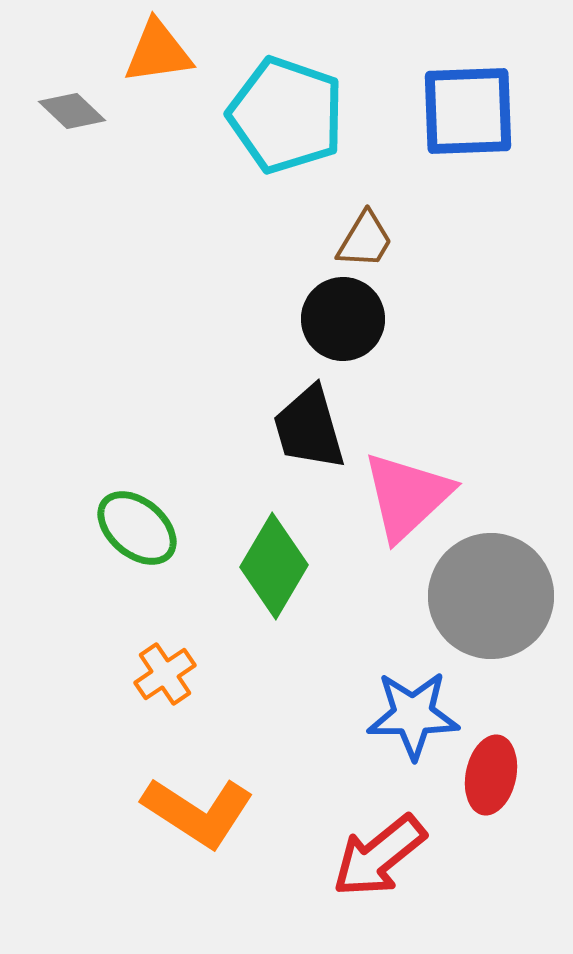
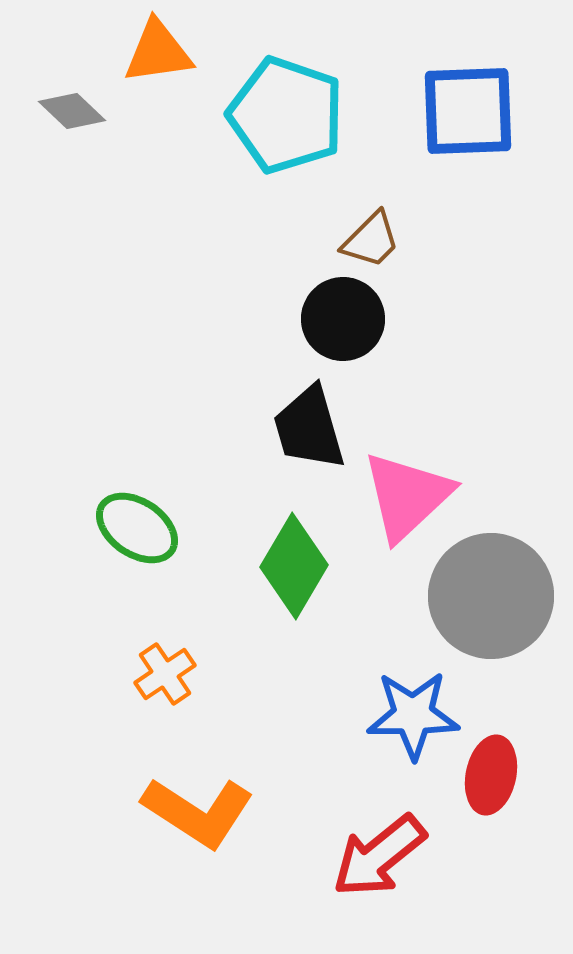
brown trapezoid: moved 6 px right; rotated 14 degrees clockwise
green ellipse: rotated 6 degrees counterclockwise
green diamond: moved 20 px right
